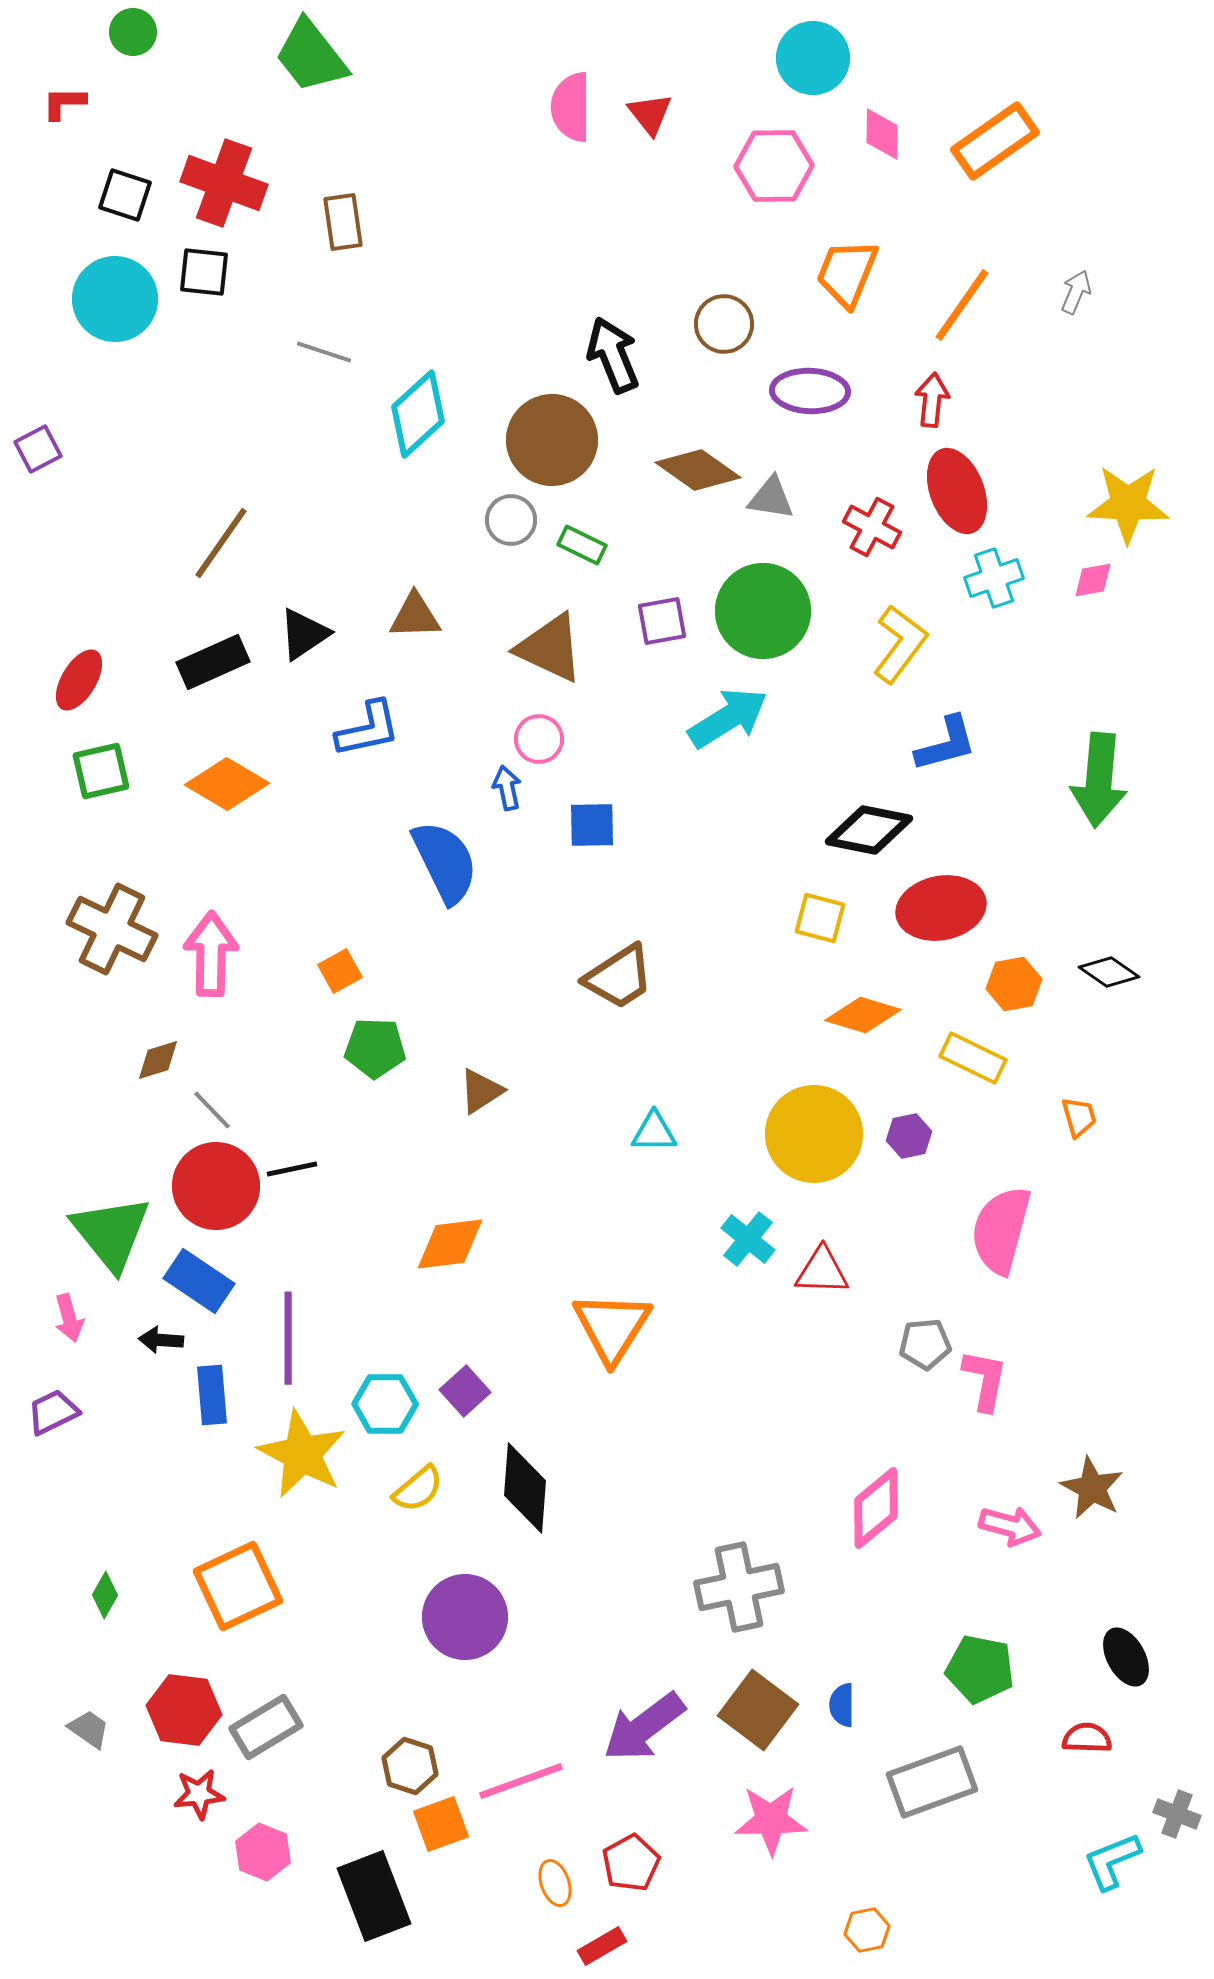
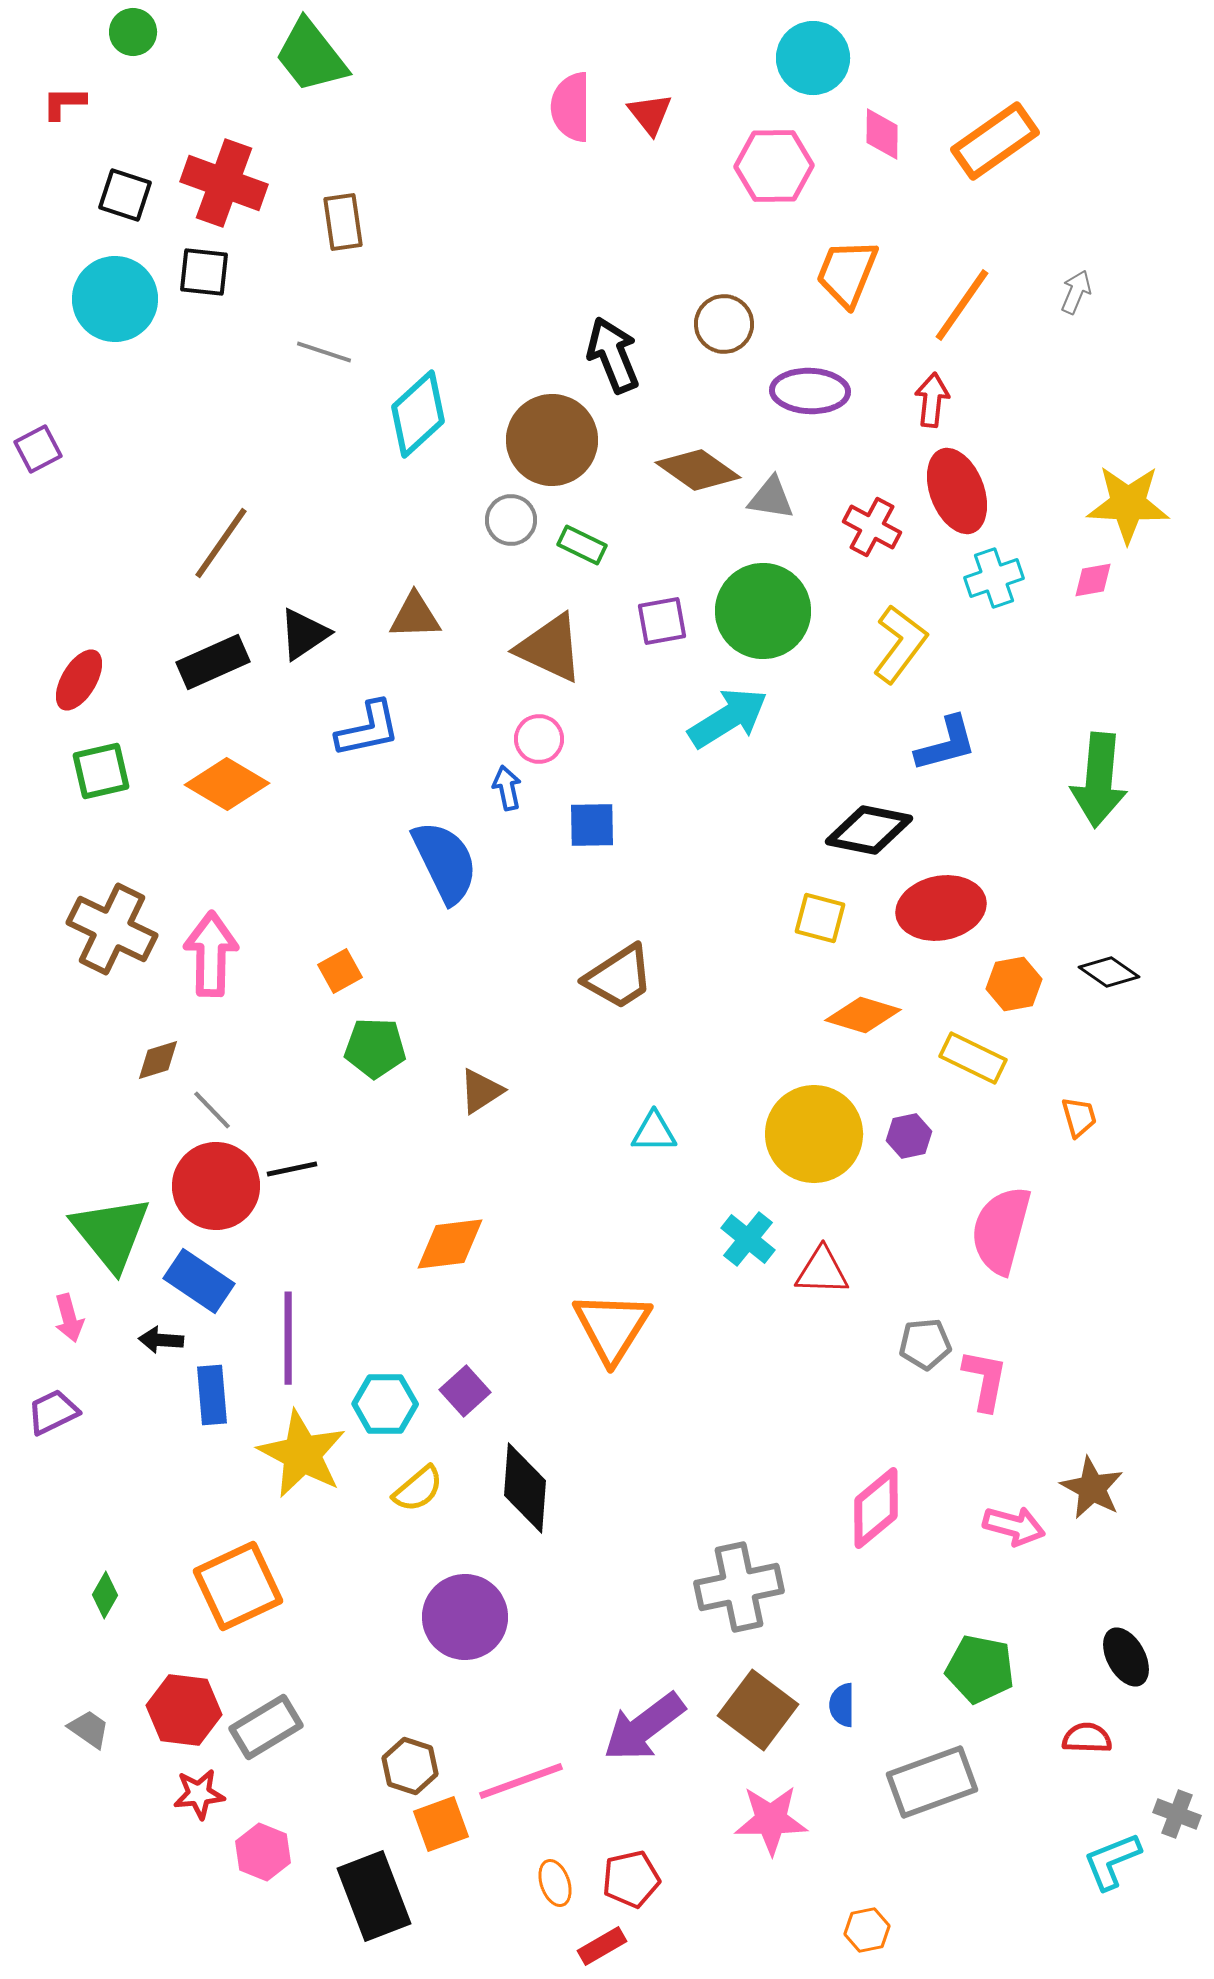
pink arrow at (1010, 1526): moved 4 px right
red pentagon at (631, 1863): moved 16 px down; rotated 16 degrees clockwise
